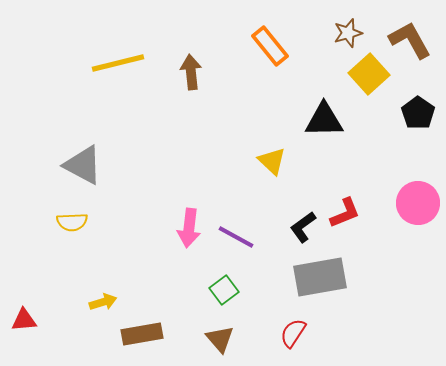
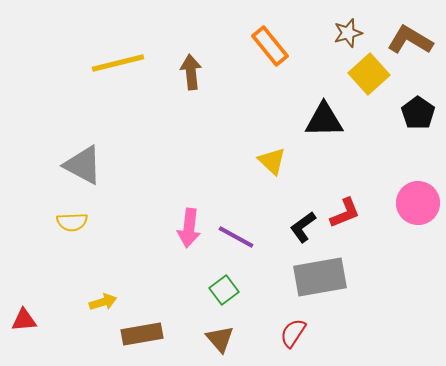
brown L-shape: rotated 30 degrees counterclockwise
